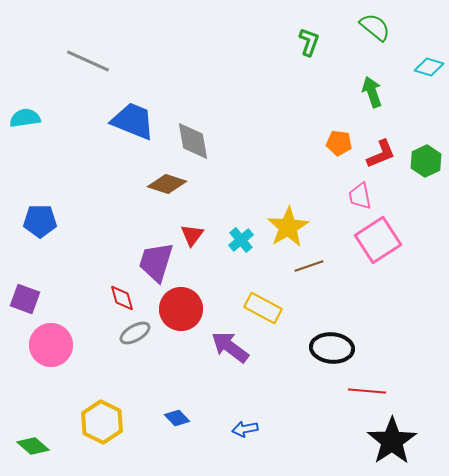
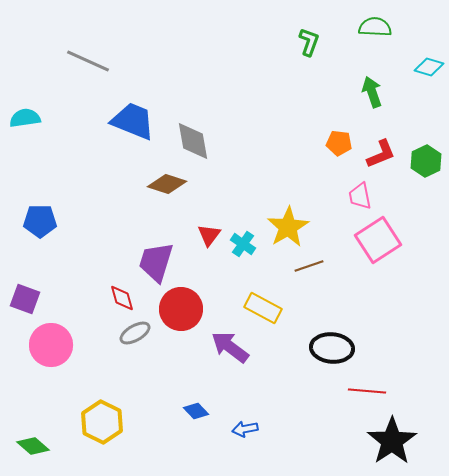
green semicircle: rotated 36 degrees counterclockwise
red triangle: moved 17 px right
cyan cross: moved 2 px right, 4 px down; rotated 15 degrees counterclockwise
blue diamond: moved 19 px right, 7 px up
